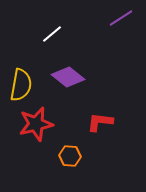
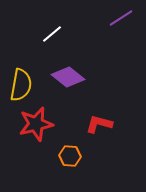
red L-shape: moved 1 px left, 2 px down; rotated 8 degrees clockwise
